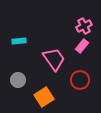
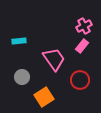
gray circle: moved 4 px right, 3 px up
